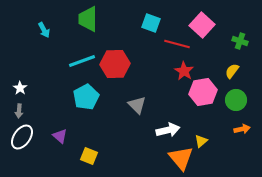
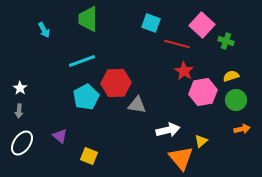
green cross: moved 14 px left
red hexagon: moved 1 px right, 19 px down
yellow semicircle: moved 1 px left, 5 px down; rotated 35 degrees clockwise
gray triangle: rotated 36 degrees counterclockwise
white ellipse: moved 6 px down
